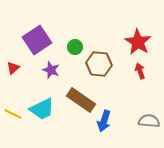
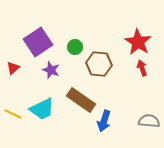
purple square: moved 1 px right, 2 px down
red arrow: moved 2 px right, 3 px up
